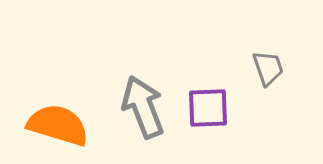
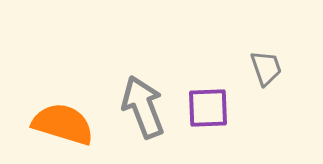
gray trapezoid: moved 2 px left
orange semicircle: moved 5 px right, 1 px up
